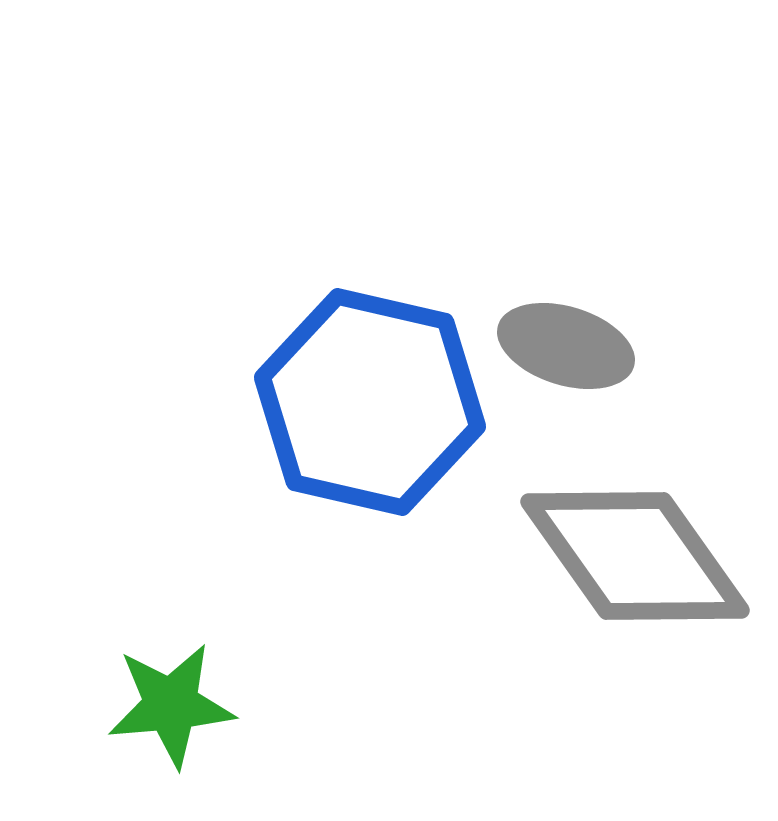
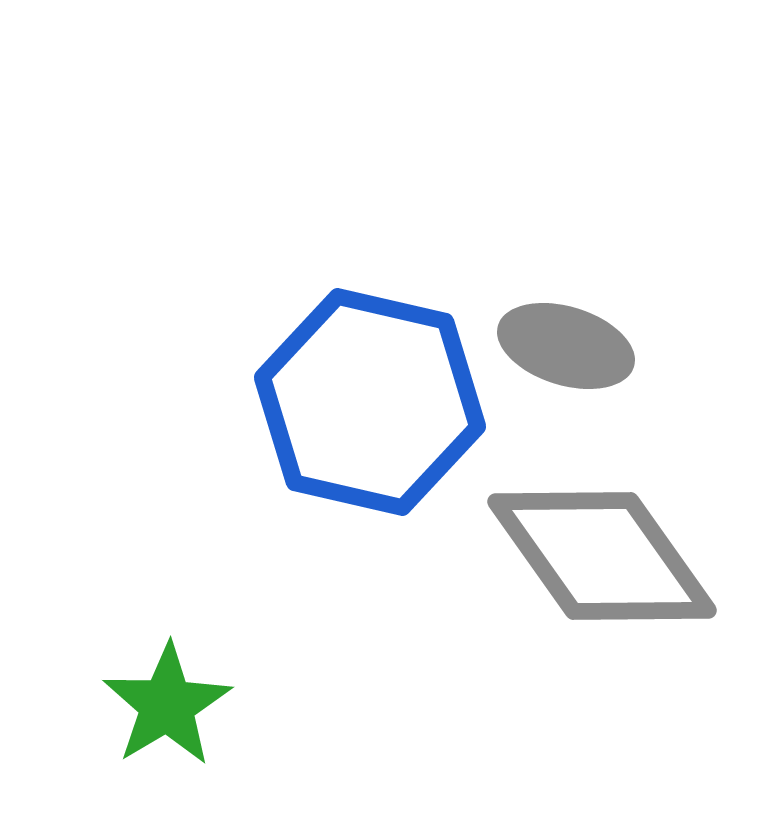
gray diamond: moved 33 px left
green star: moved 4 px left; rotated 26 degrees counterclockwise
